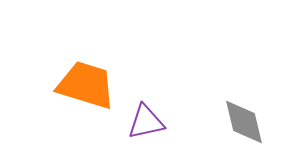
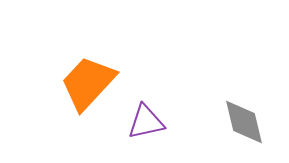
orange trapezoid: moved 2 px right, 2 px up; rotated 64 degrees counterclockwise
